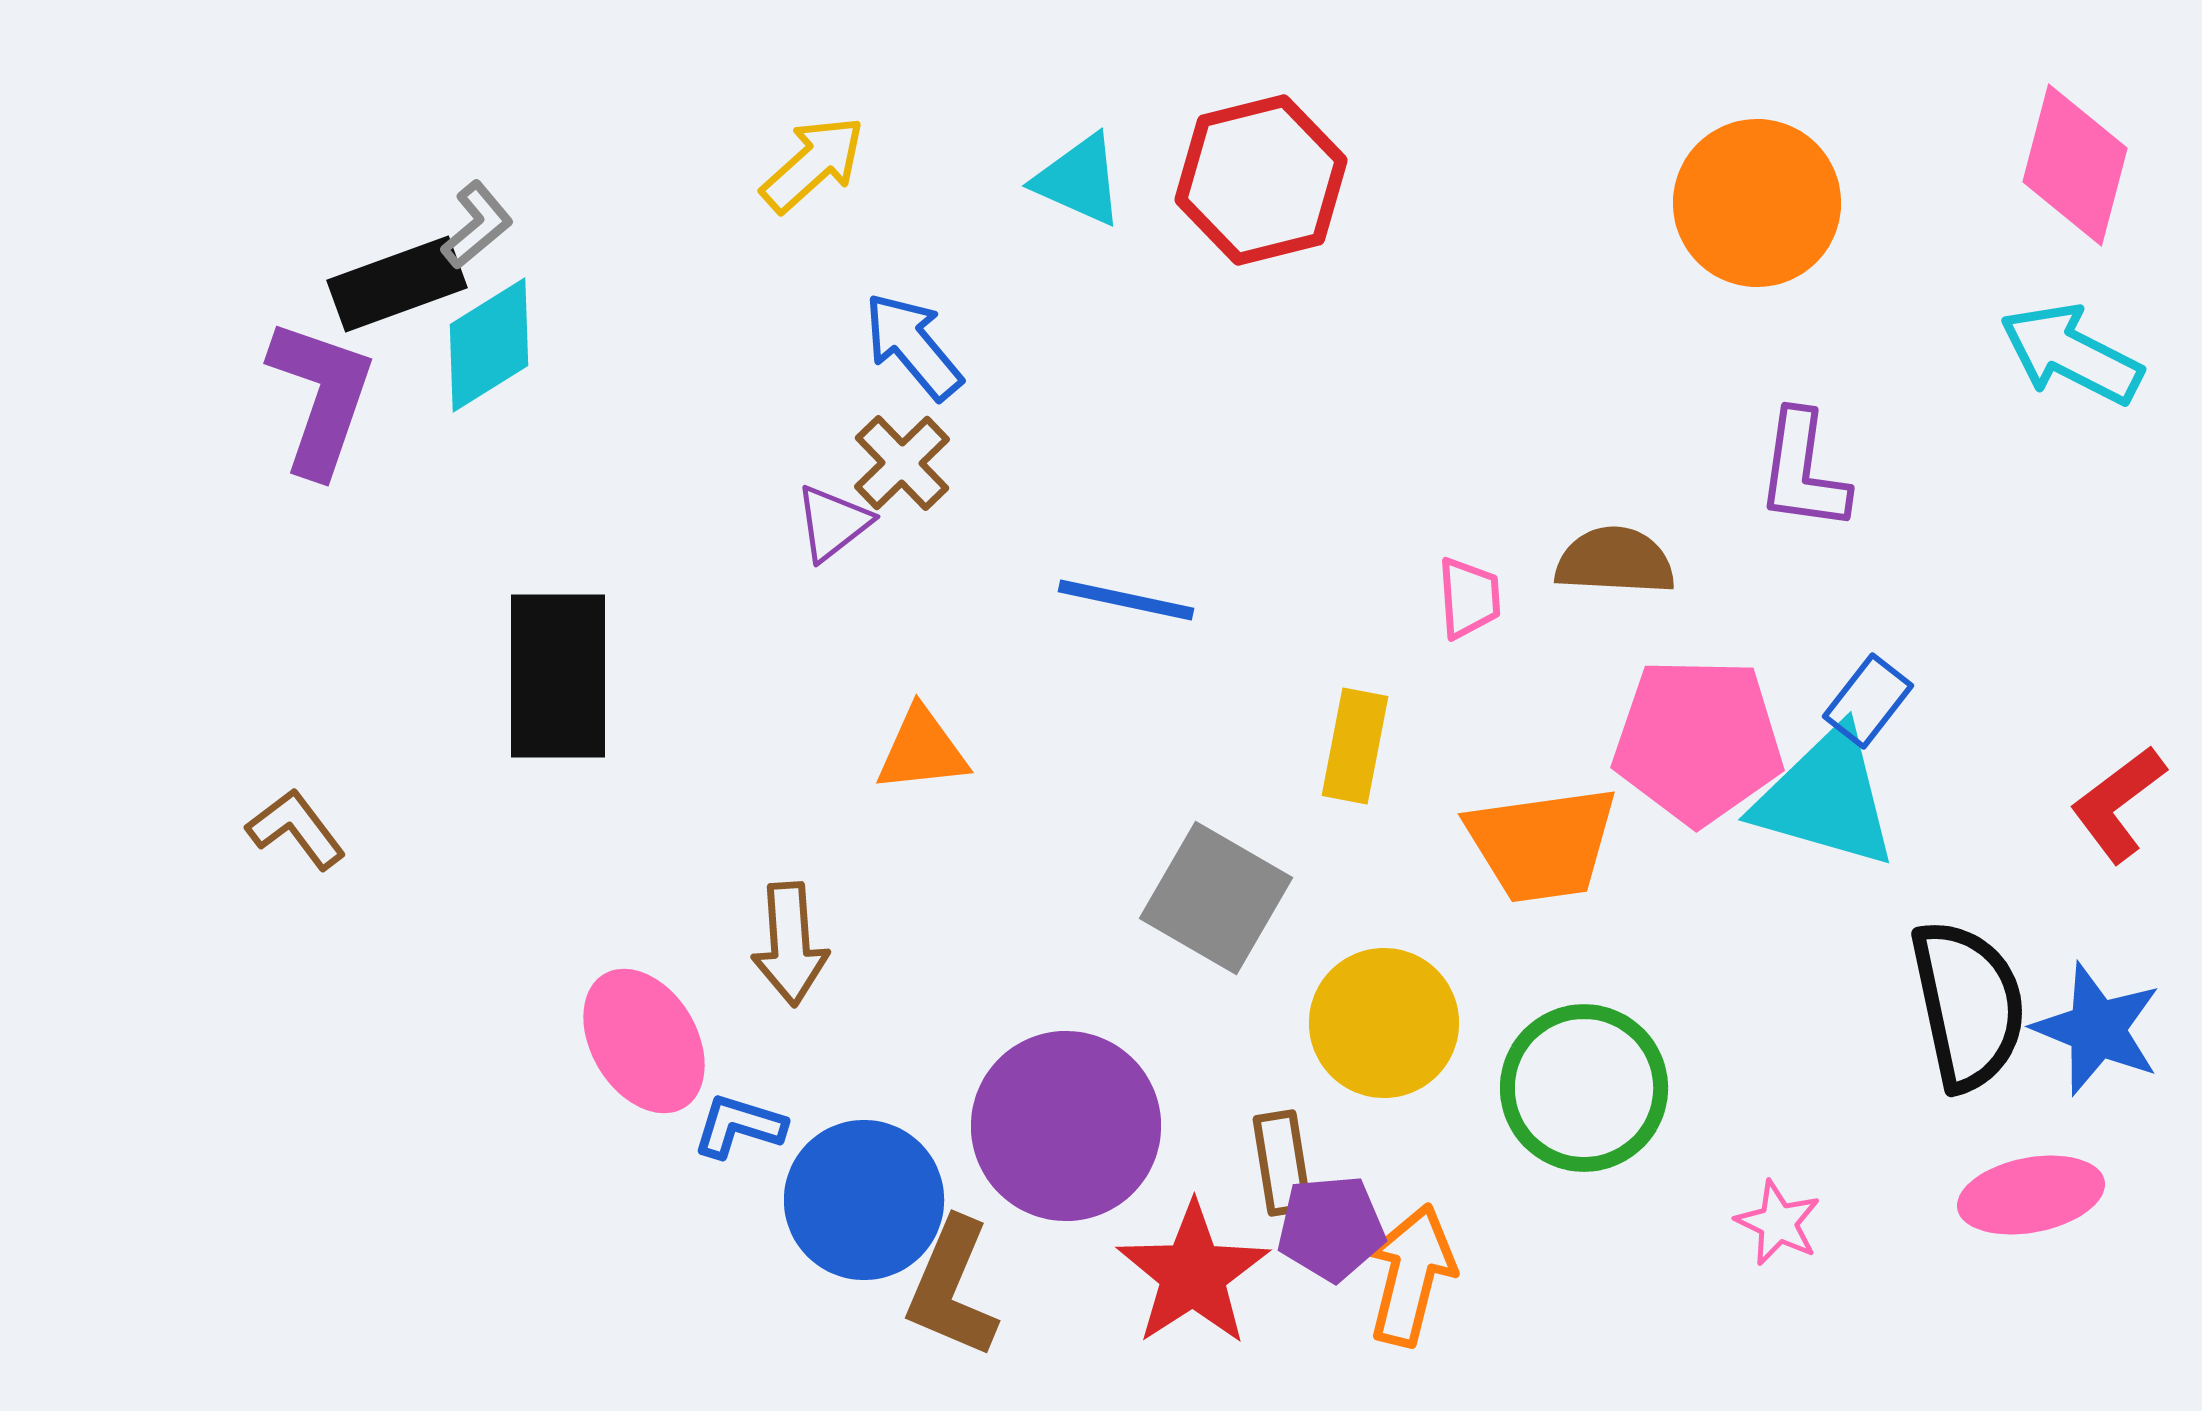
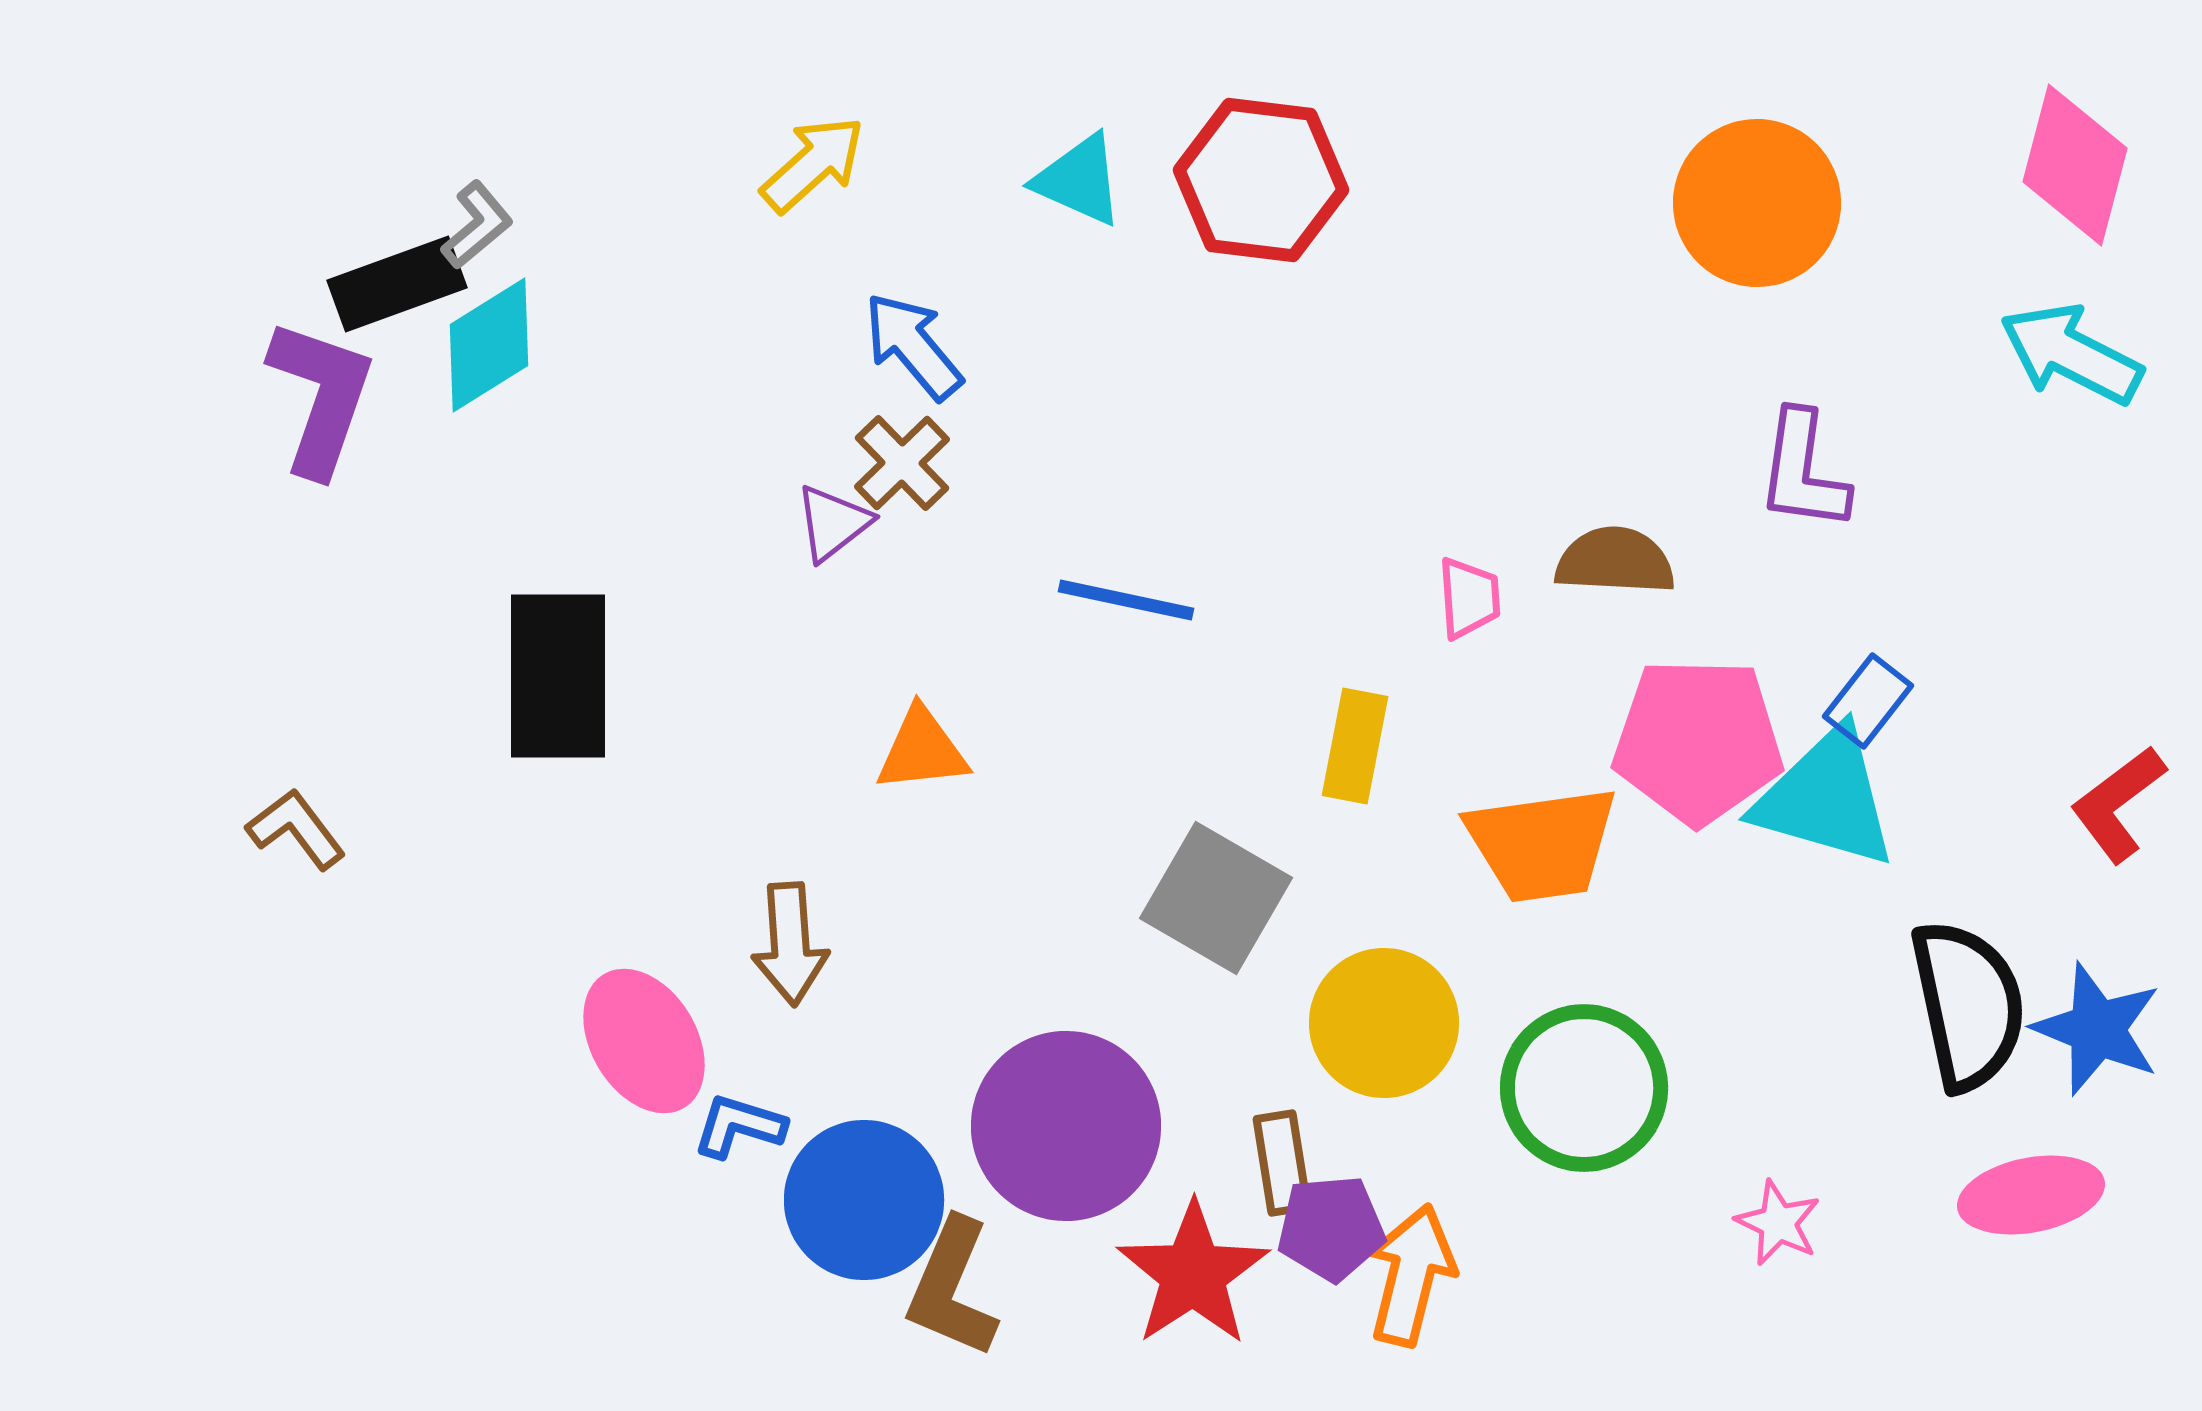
red hexagon at (1261, 180): rotated 21 degrees clockwise
